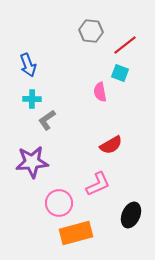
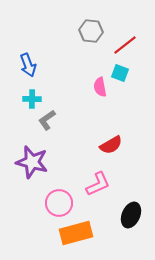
pink semicircle: moved 5 px up
purple star: rotated 20 degrees clockwise
